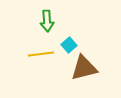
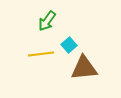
green arrow: rotated 40 degrees clockwise
brown triangle: rotated 8 degrees clockwise
